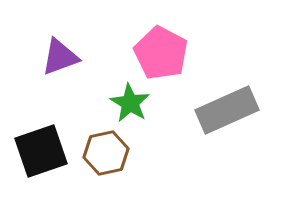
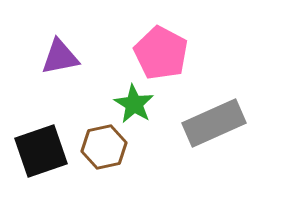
purple triangle: rotated 9 degrees clockwise
green star: moved 4 px right, 1 px down
gray rectangle: moved 13 px left, 13 px down
brown hexagon: moved 2 px left, 6 px up
